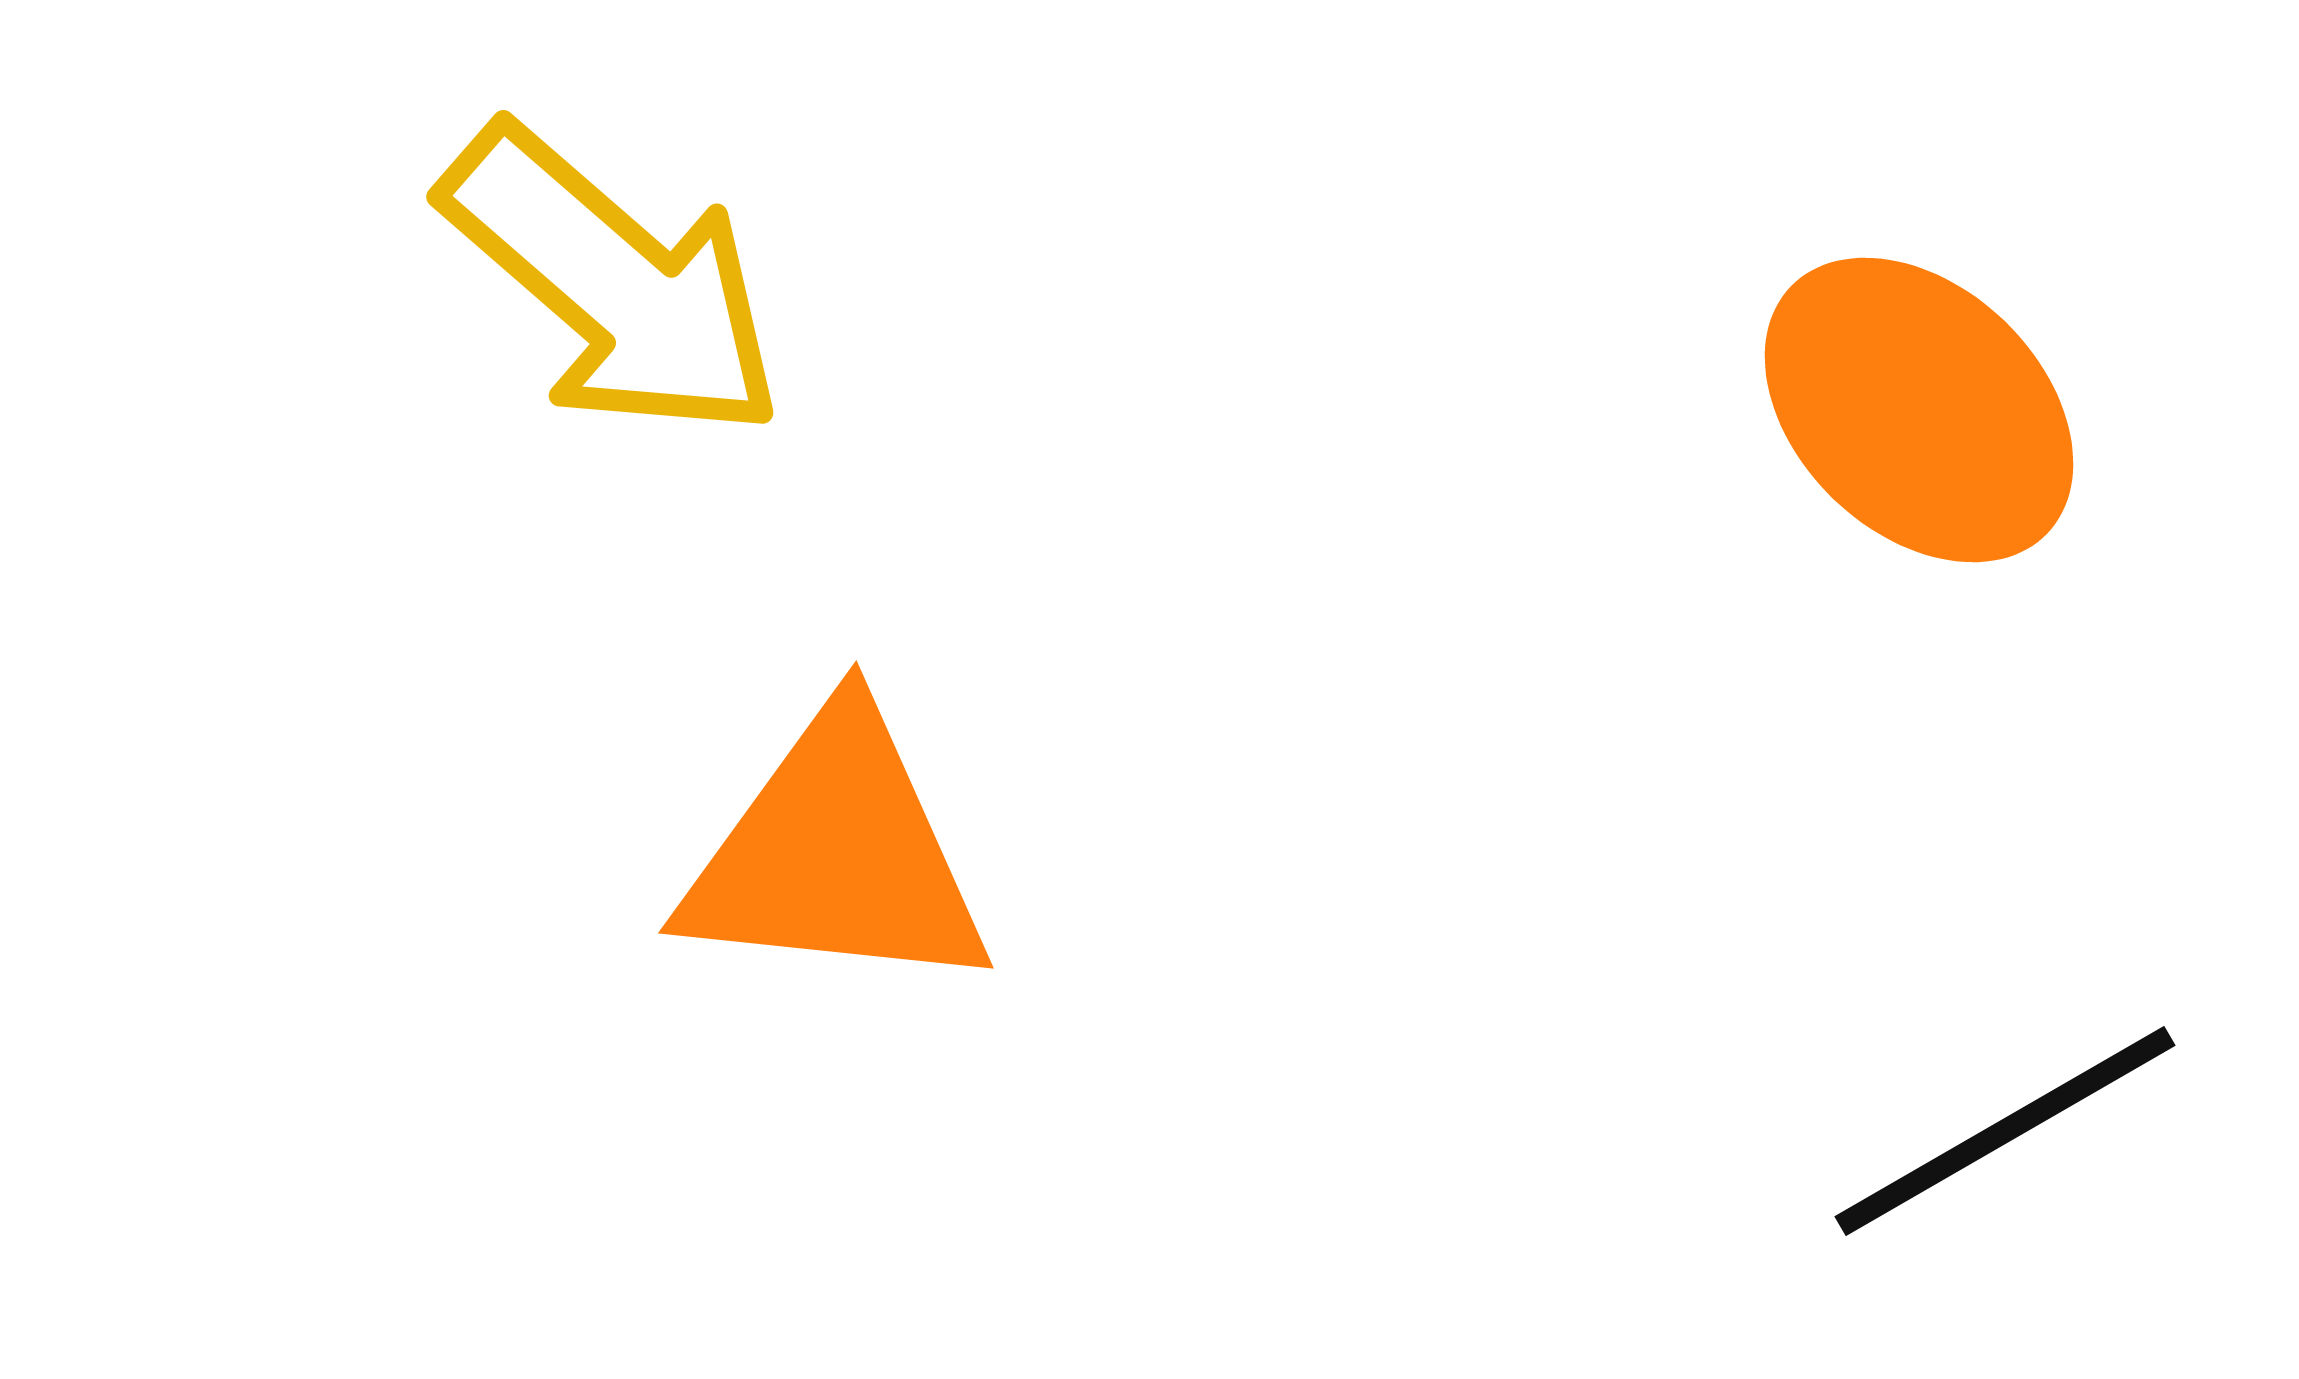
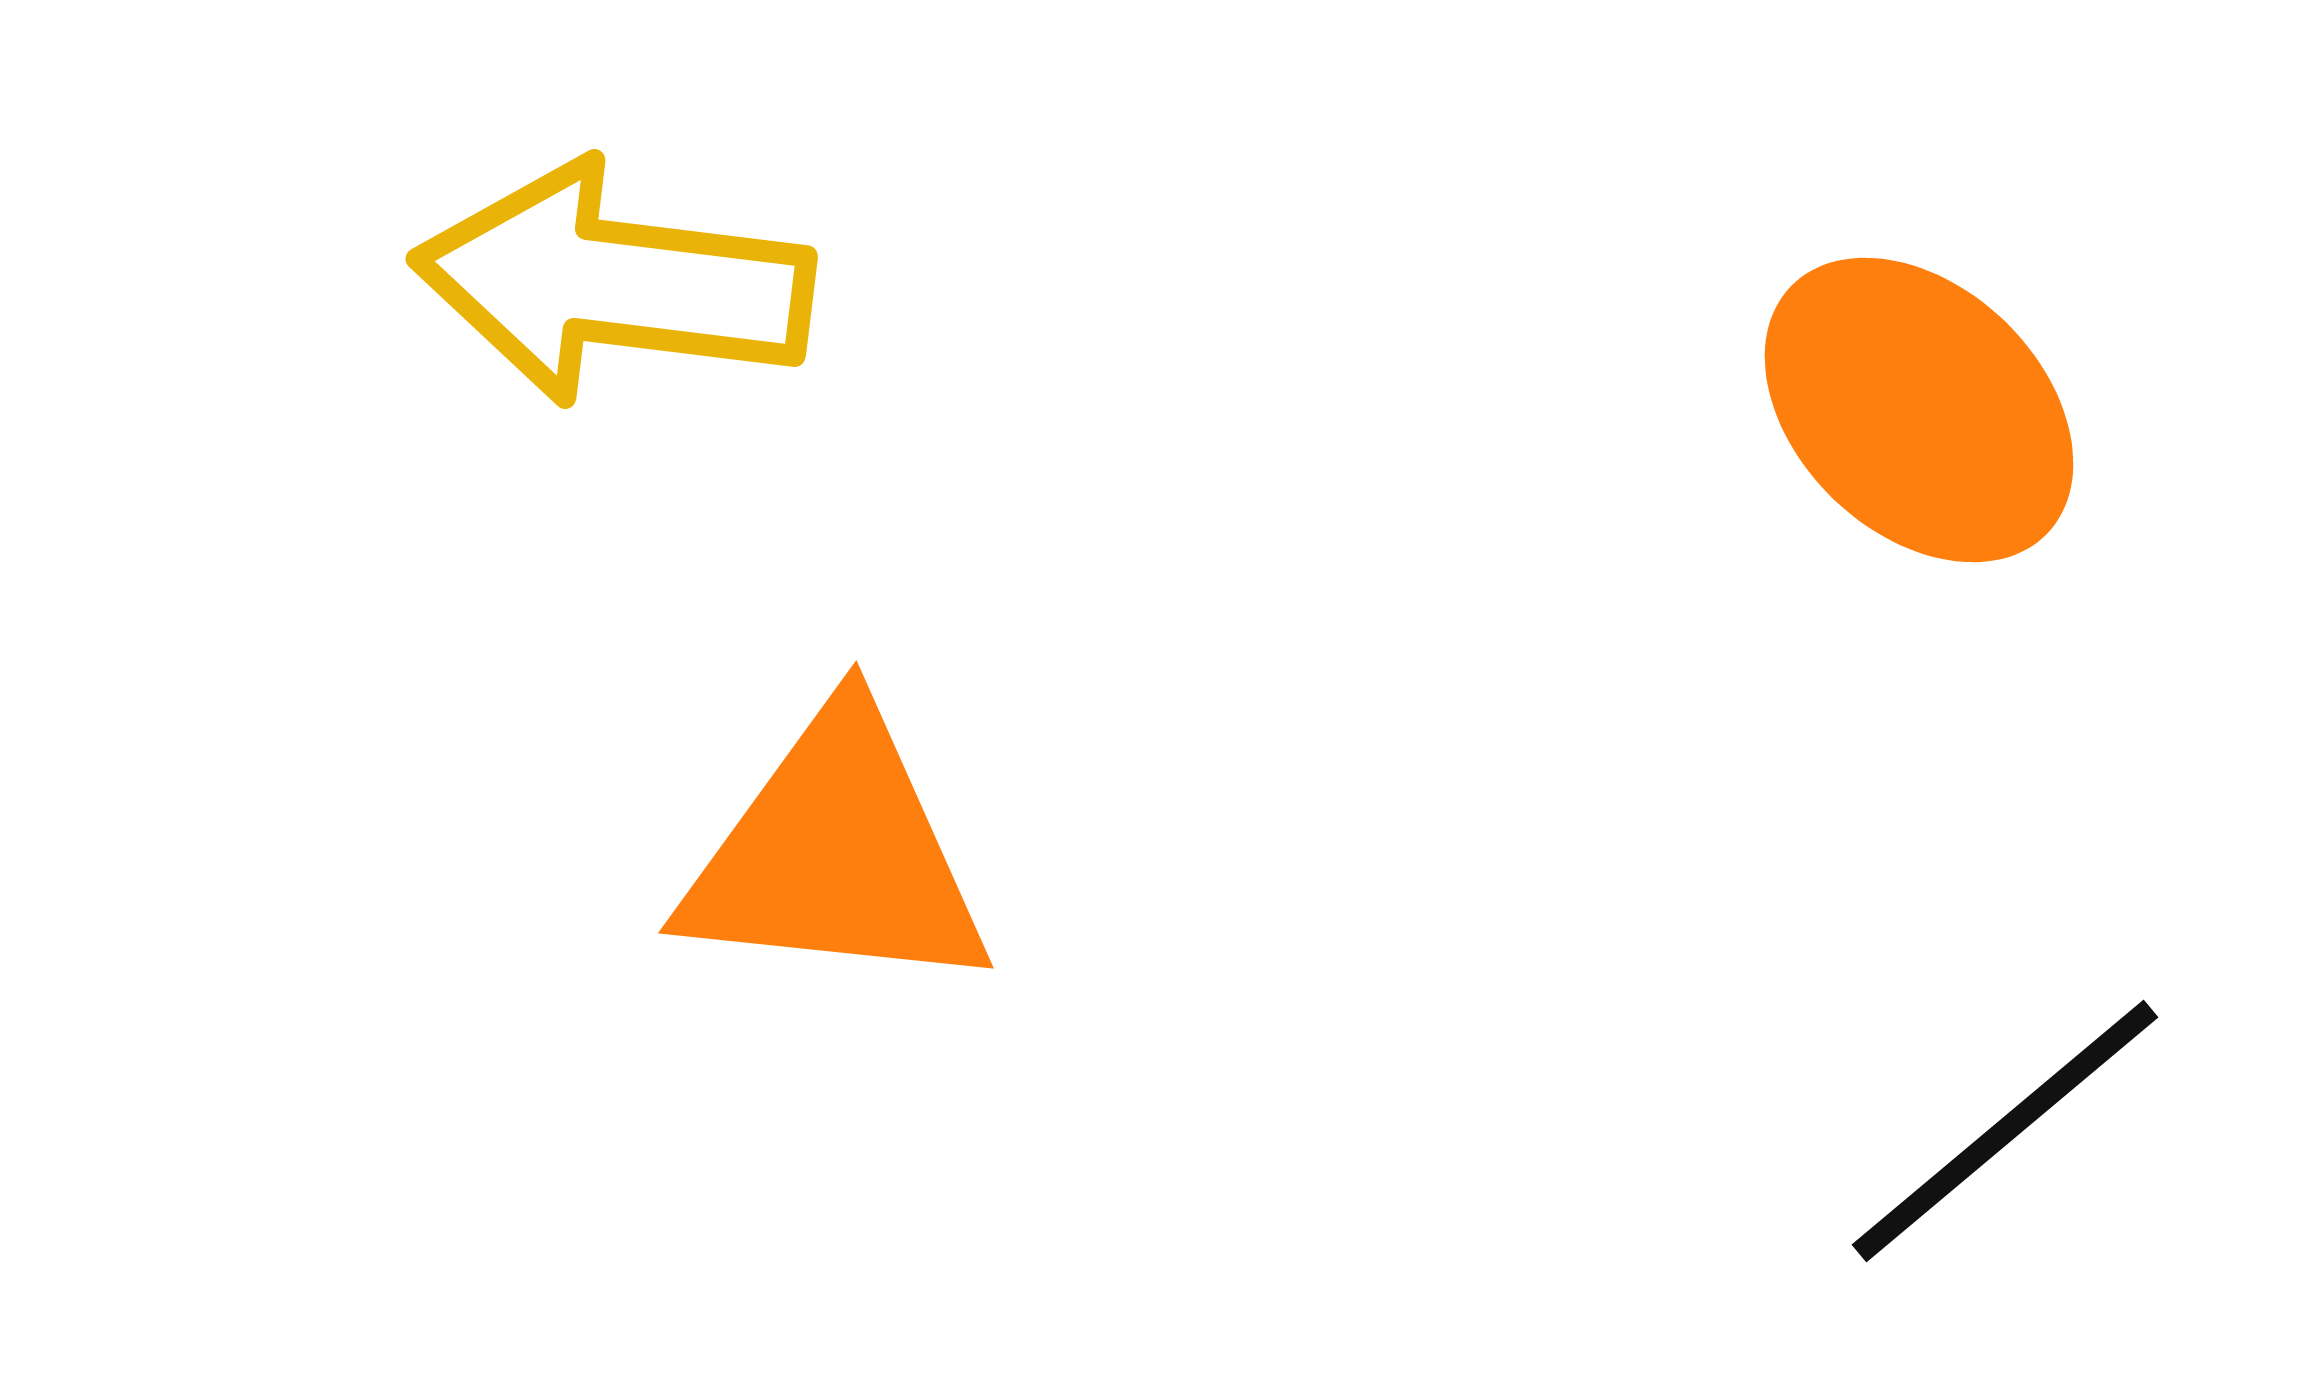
yellow arrow: rotated 146 degrees clockwise
black line: rotated 10 degrees counterclockwise
